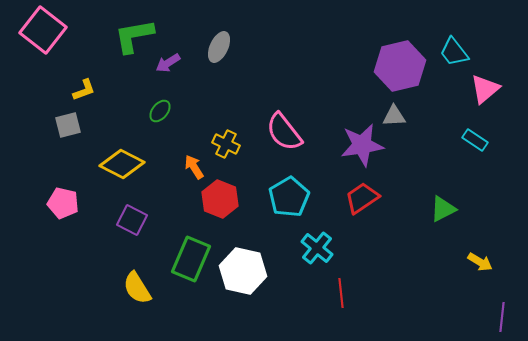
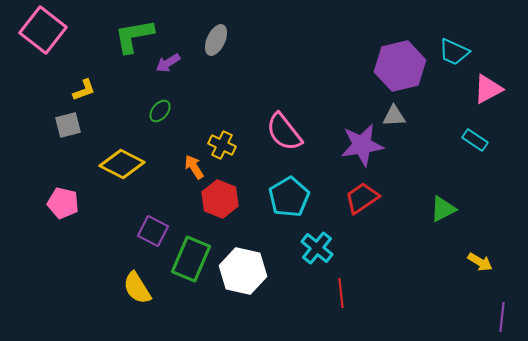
gray ellipse: moved 3 px left, 7 px up
cyan trapezoid: rotated 28 degrees counterclockwise
pink triangle: moved 3 px right; rotated 12 degrees clockwise
yellow cross: moved 4 px left, 1 px down
purple square: moved 21 px right, 11 px down
